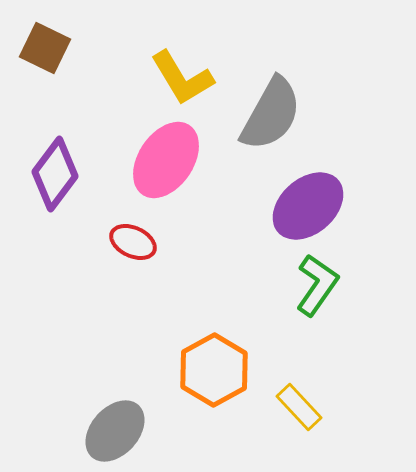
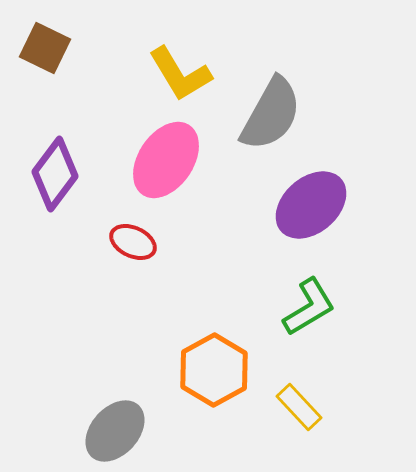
yellow L-shape: moved 2 px left, 4 px up
purple ellipse: moved 3 px right, 1 px up
green L-shape: moved 8 px left, 22 px down; rotated 24 degrees clockwise
